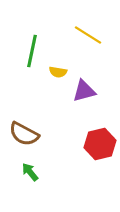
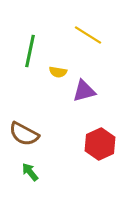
green line: moved 2 px left
red hexagon: rotated 12 degrees counterclockwise
